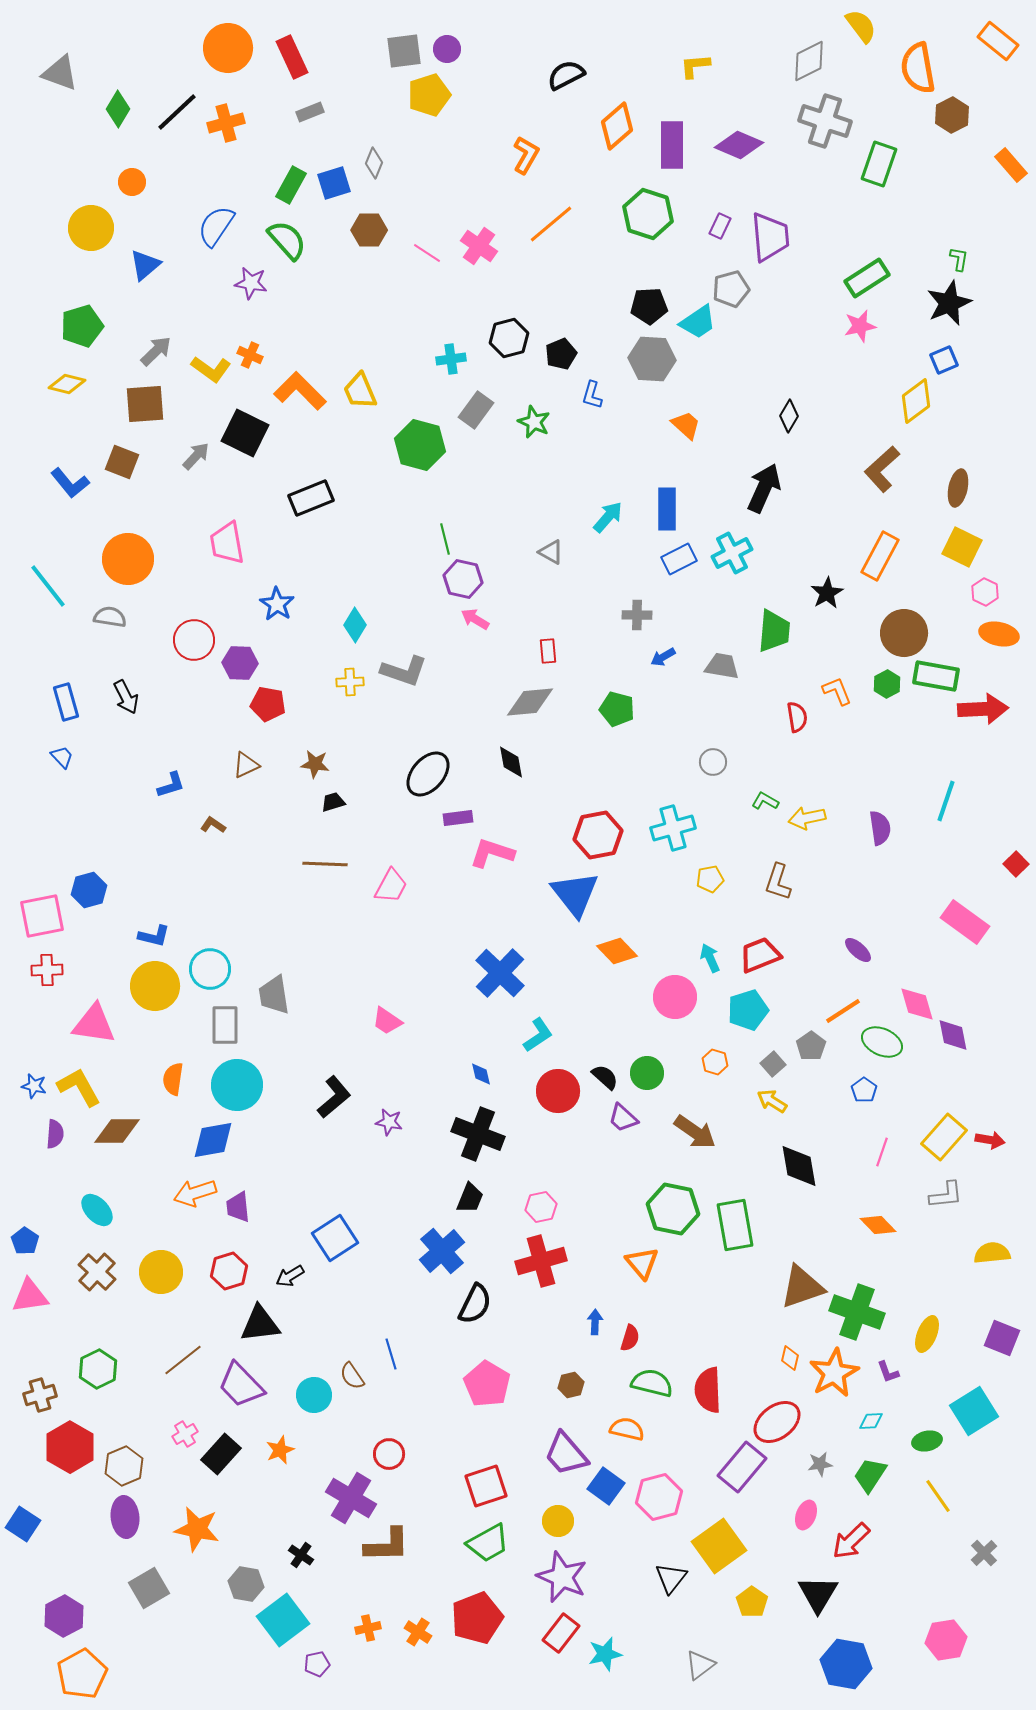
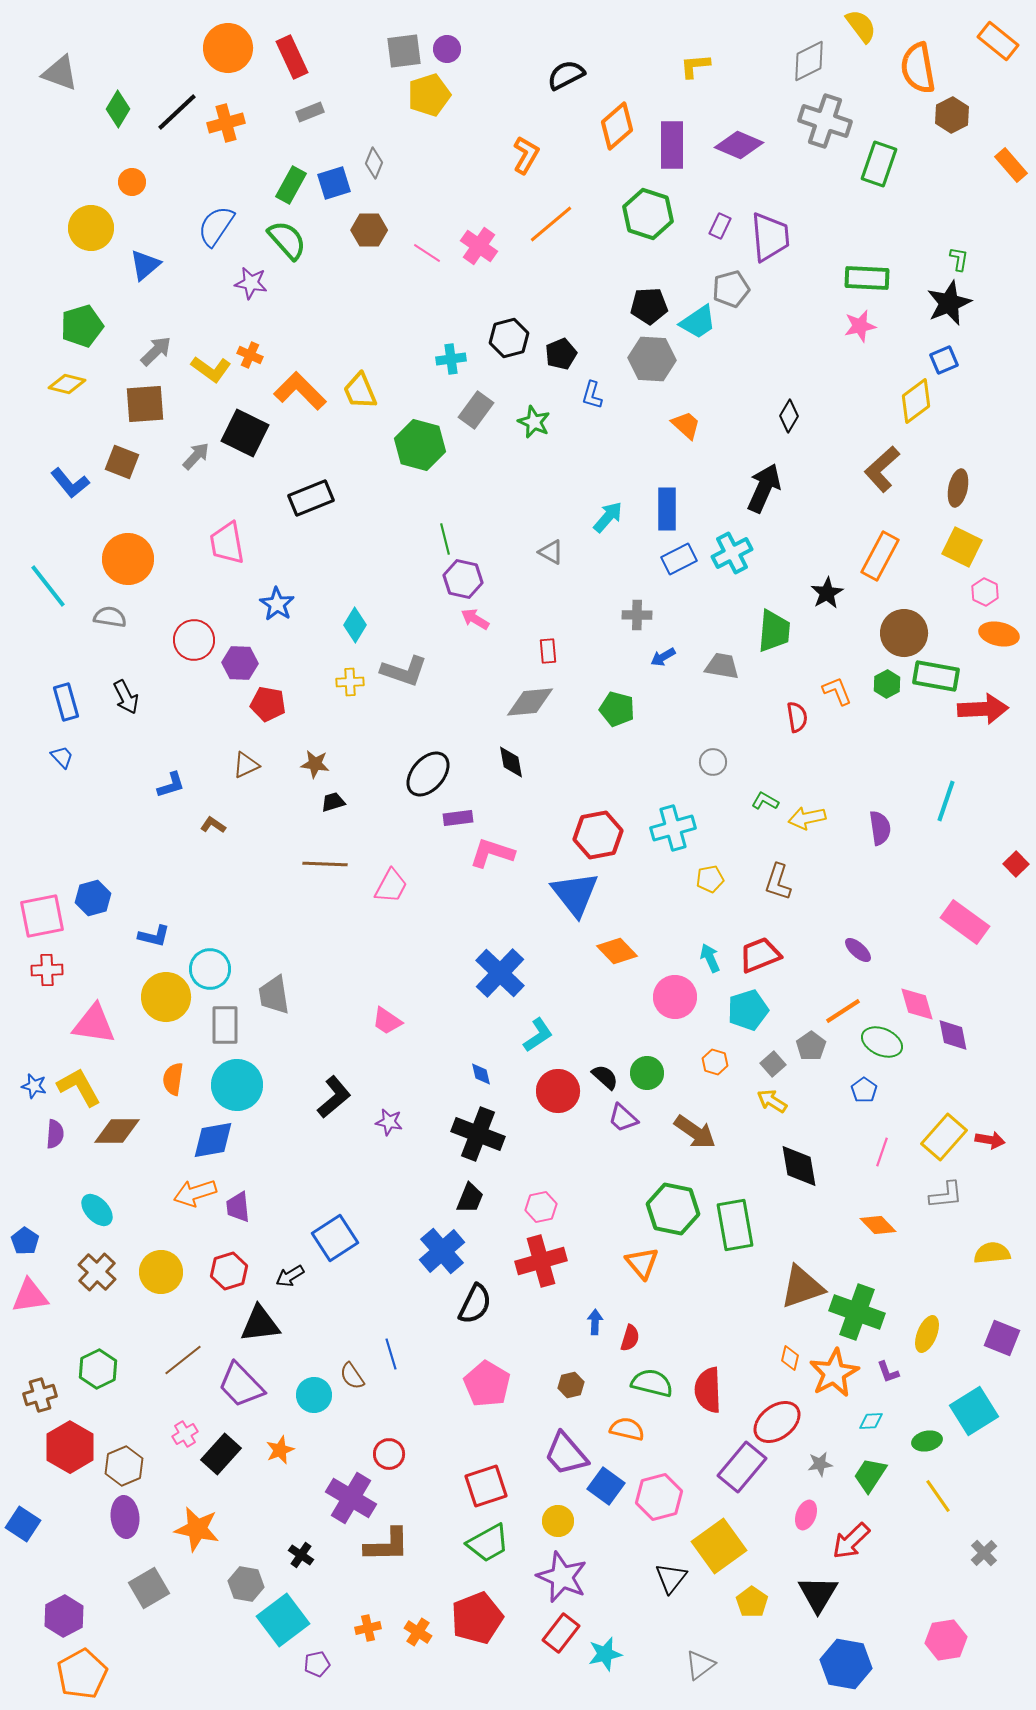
green rectangle at (867, 278): rotated 36 degrees clockwise
blue hexagon at (89, 890): moved 4 px right, 8 px down
yellow circle at (155, 986): moved 11 px right, 11 px down
